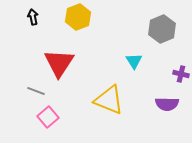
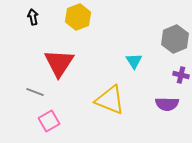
gray hexagon: moved 13 px right, 10 px down
purple cross: moved 1 px down
gray line: moved 1 px left, 1 px down
yellow triangle: moved 1 px right
pink square: moved 1 px right, 4 px down; rotated 10 degrees clockwise
